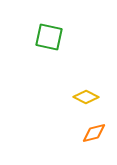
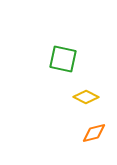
green square: moved 14 px right, 22 px down
